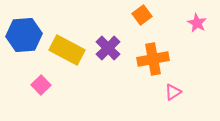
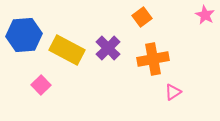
orange square: moved 2 px down
pink star: moved 8 px right, 8 px up
